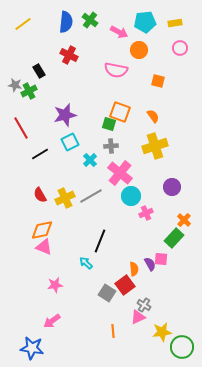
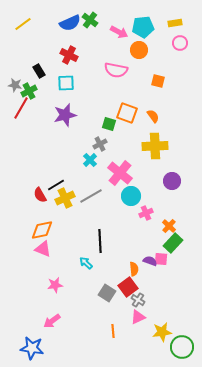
blue semicircle at (66, 22): moved 4 px right, 1 px down; rotated 60 degrees clockwise
cyan pentagon at (145, 22): moved 2 px left, 5 px down
pink circle at (180, 48): moved 5 px up
orange square at (120, 112): moved 7 px right, 1 px down
red line at (21, 128): moved 20 px up; rotated 60 degrees clockwise
cyan square at (70, 142): moved 4 px left, 59 px up; rotated 24 degrees clockwise
gray cross at (111, 146): moved 11 px left, 2 px up; rotated 24 degrees counterclockwise
yellow cross at (155, 146): rotated 15 degrees clockwise
black line at (40, 154): moved 16 px right, 31 px down
purple circle at (172, 187): moved 6 px up
orange cross at (184, 220): moved 15 px left, 6 px down
green rectangle at (174, 238): moved 1 px left, 5 px down
black line at (100, 241): rotated 25 degrees counterclockwise
pink triangle at (44, 247): moved 1 px left, 2 px down
purple semicircle at (150, 264): moved 3 px up; rotated 40 degrees counterclockwise
red square at (125, 285): moved 3 px right, 2 px down
gray cross at (144, 305): moved 6 px left, 5 px up
